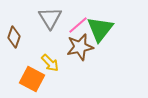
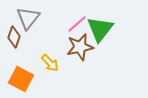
gray triangle: moved 22 px left; rotated 10 degrees clockwise
pink line: moved 1 px left, 1 px up
orange square: moved 11 px left
